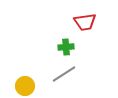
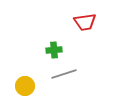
green cross: moved 12 px left, 3 px down
gray line: rotated 15 degrees clockwise
